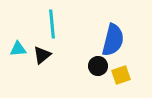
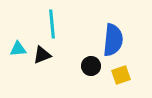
blue semicircle: rotated 8 degrees counterclockwise
black triangle: rotated 18 degrees clockwise
black circle: moved 7 px left
